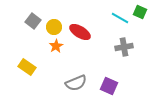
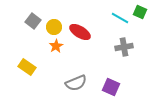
purple square: moved 2 px right, 1 px down
